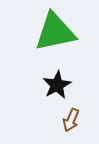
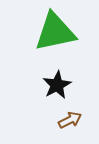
brown arrow: moved 1 px left; rotated 140 degrees counterclockwise
